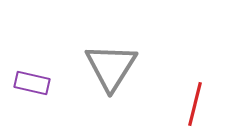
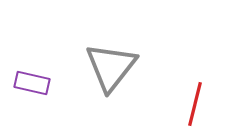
gray triangle: rotated 6 degrees clockwise
